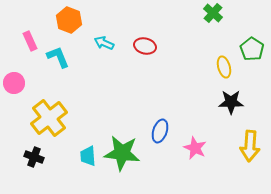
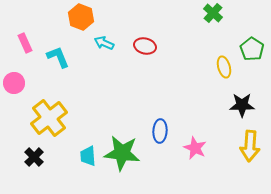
orange hexagon: moved 12 px right, 3 px up
pink rectangle: moved 5 px left, 2 px down
black star: moved 11 px right, 3 px down
blue ellipse: rotated 15 degrees counterclockwise
black cross: rotated 24 degrees clockwise
